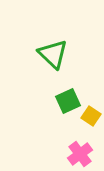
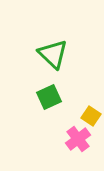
green square: moved 19 px left, 4 px up
pink cross: moved 2 px left, 15 px up
